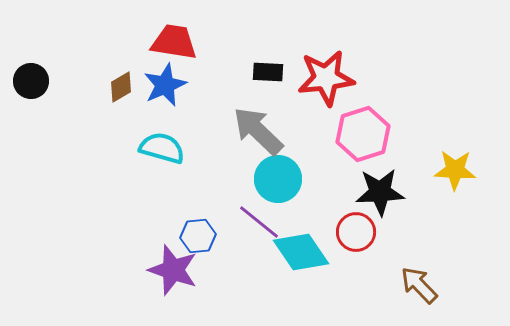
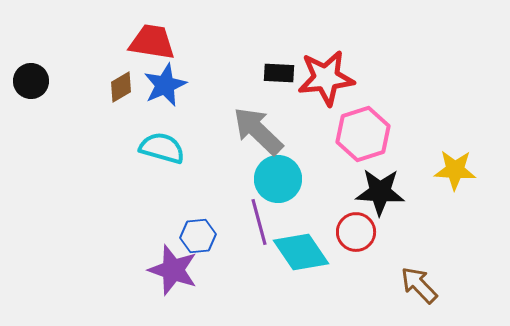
red trapezoid: moved 22 px left
black rectangle: moved 11 px right, 1 px down
black star: rotated 6 degrees clockwise
purple line: rotated 36 degrees clockwise
